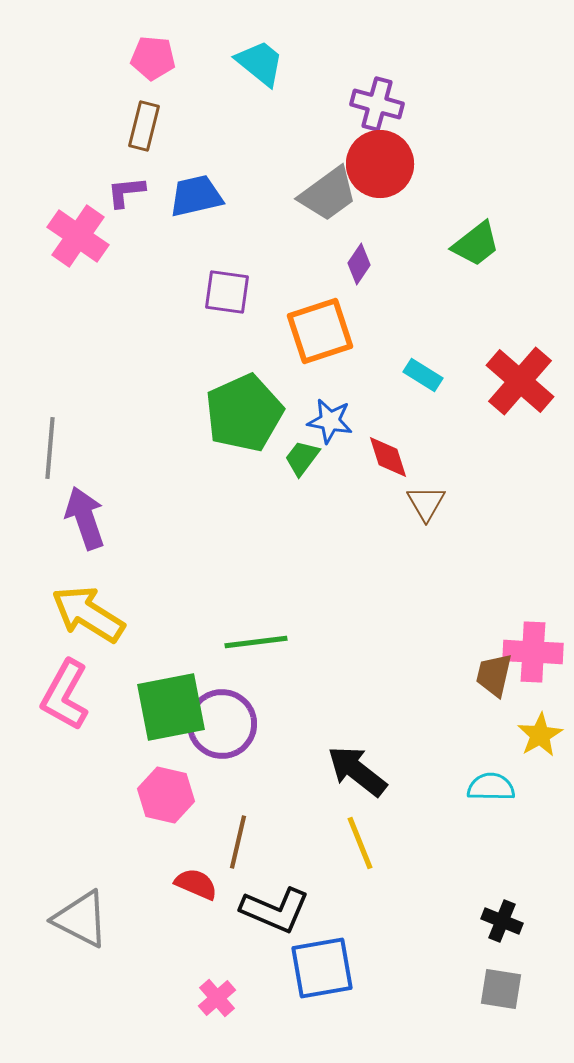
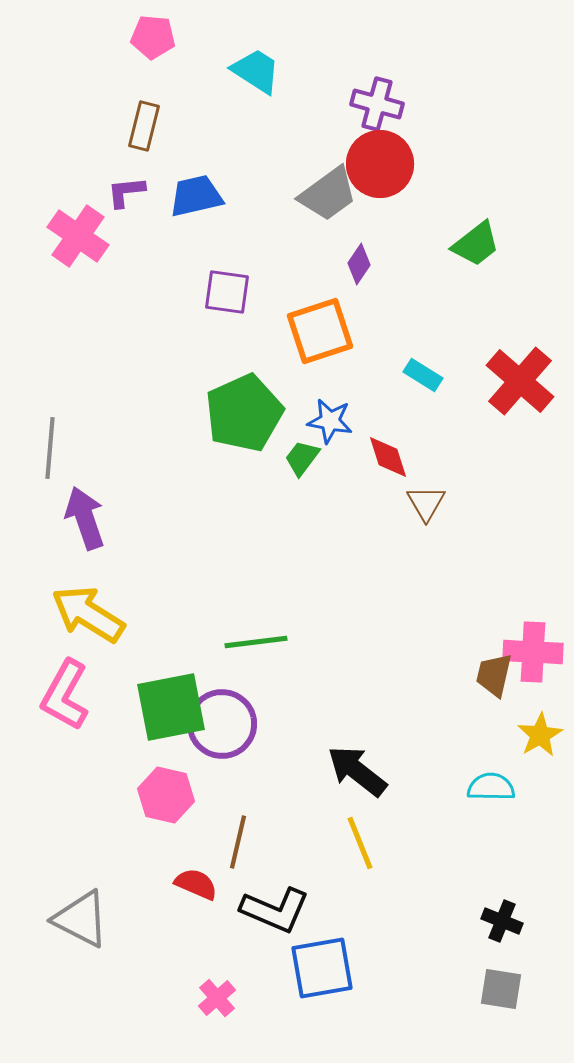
pink pentagon at (153, 58): moved 21 px up
cyan trapezoid at (260, 63): moved 4 px left, 8 px down; rotated 6 degrees counterclockwise
